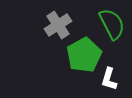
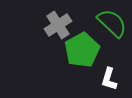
green semicircle: moved 1 px up; rotated 20 degrees counterclockwise
green pentagon: moved 2 px left, 5 px up
